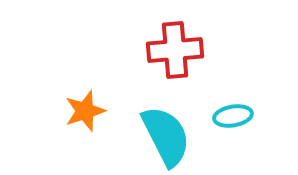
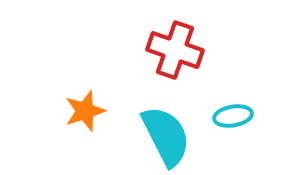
red cross: rotated 24 degrees clockwise
